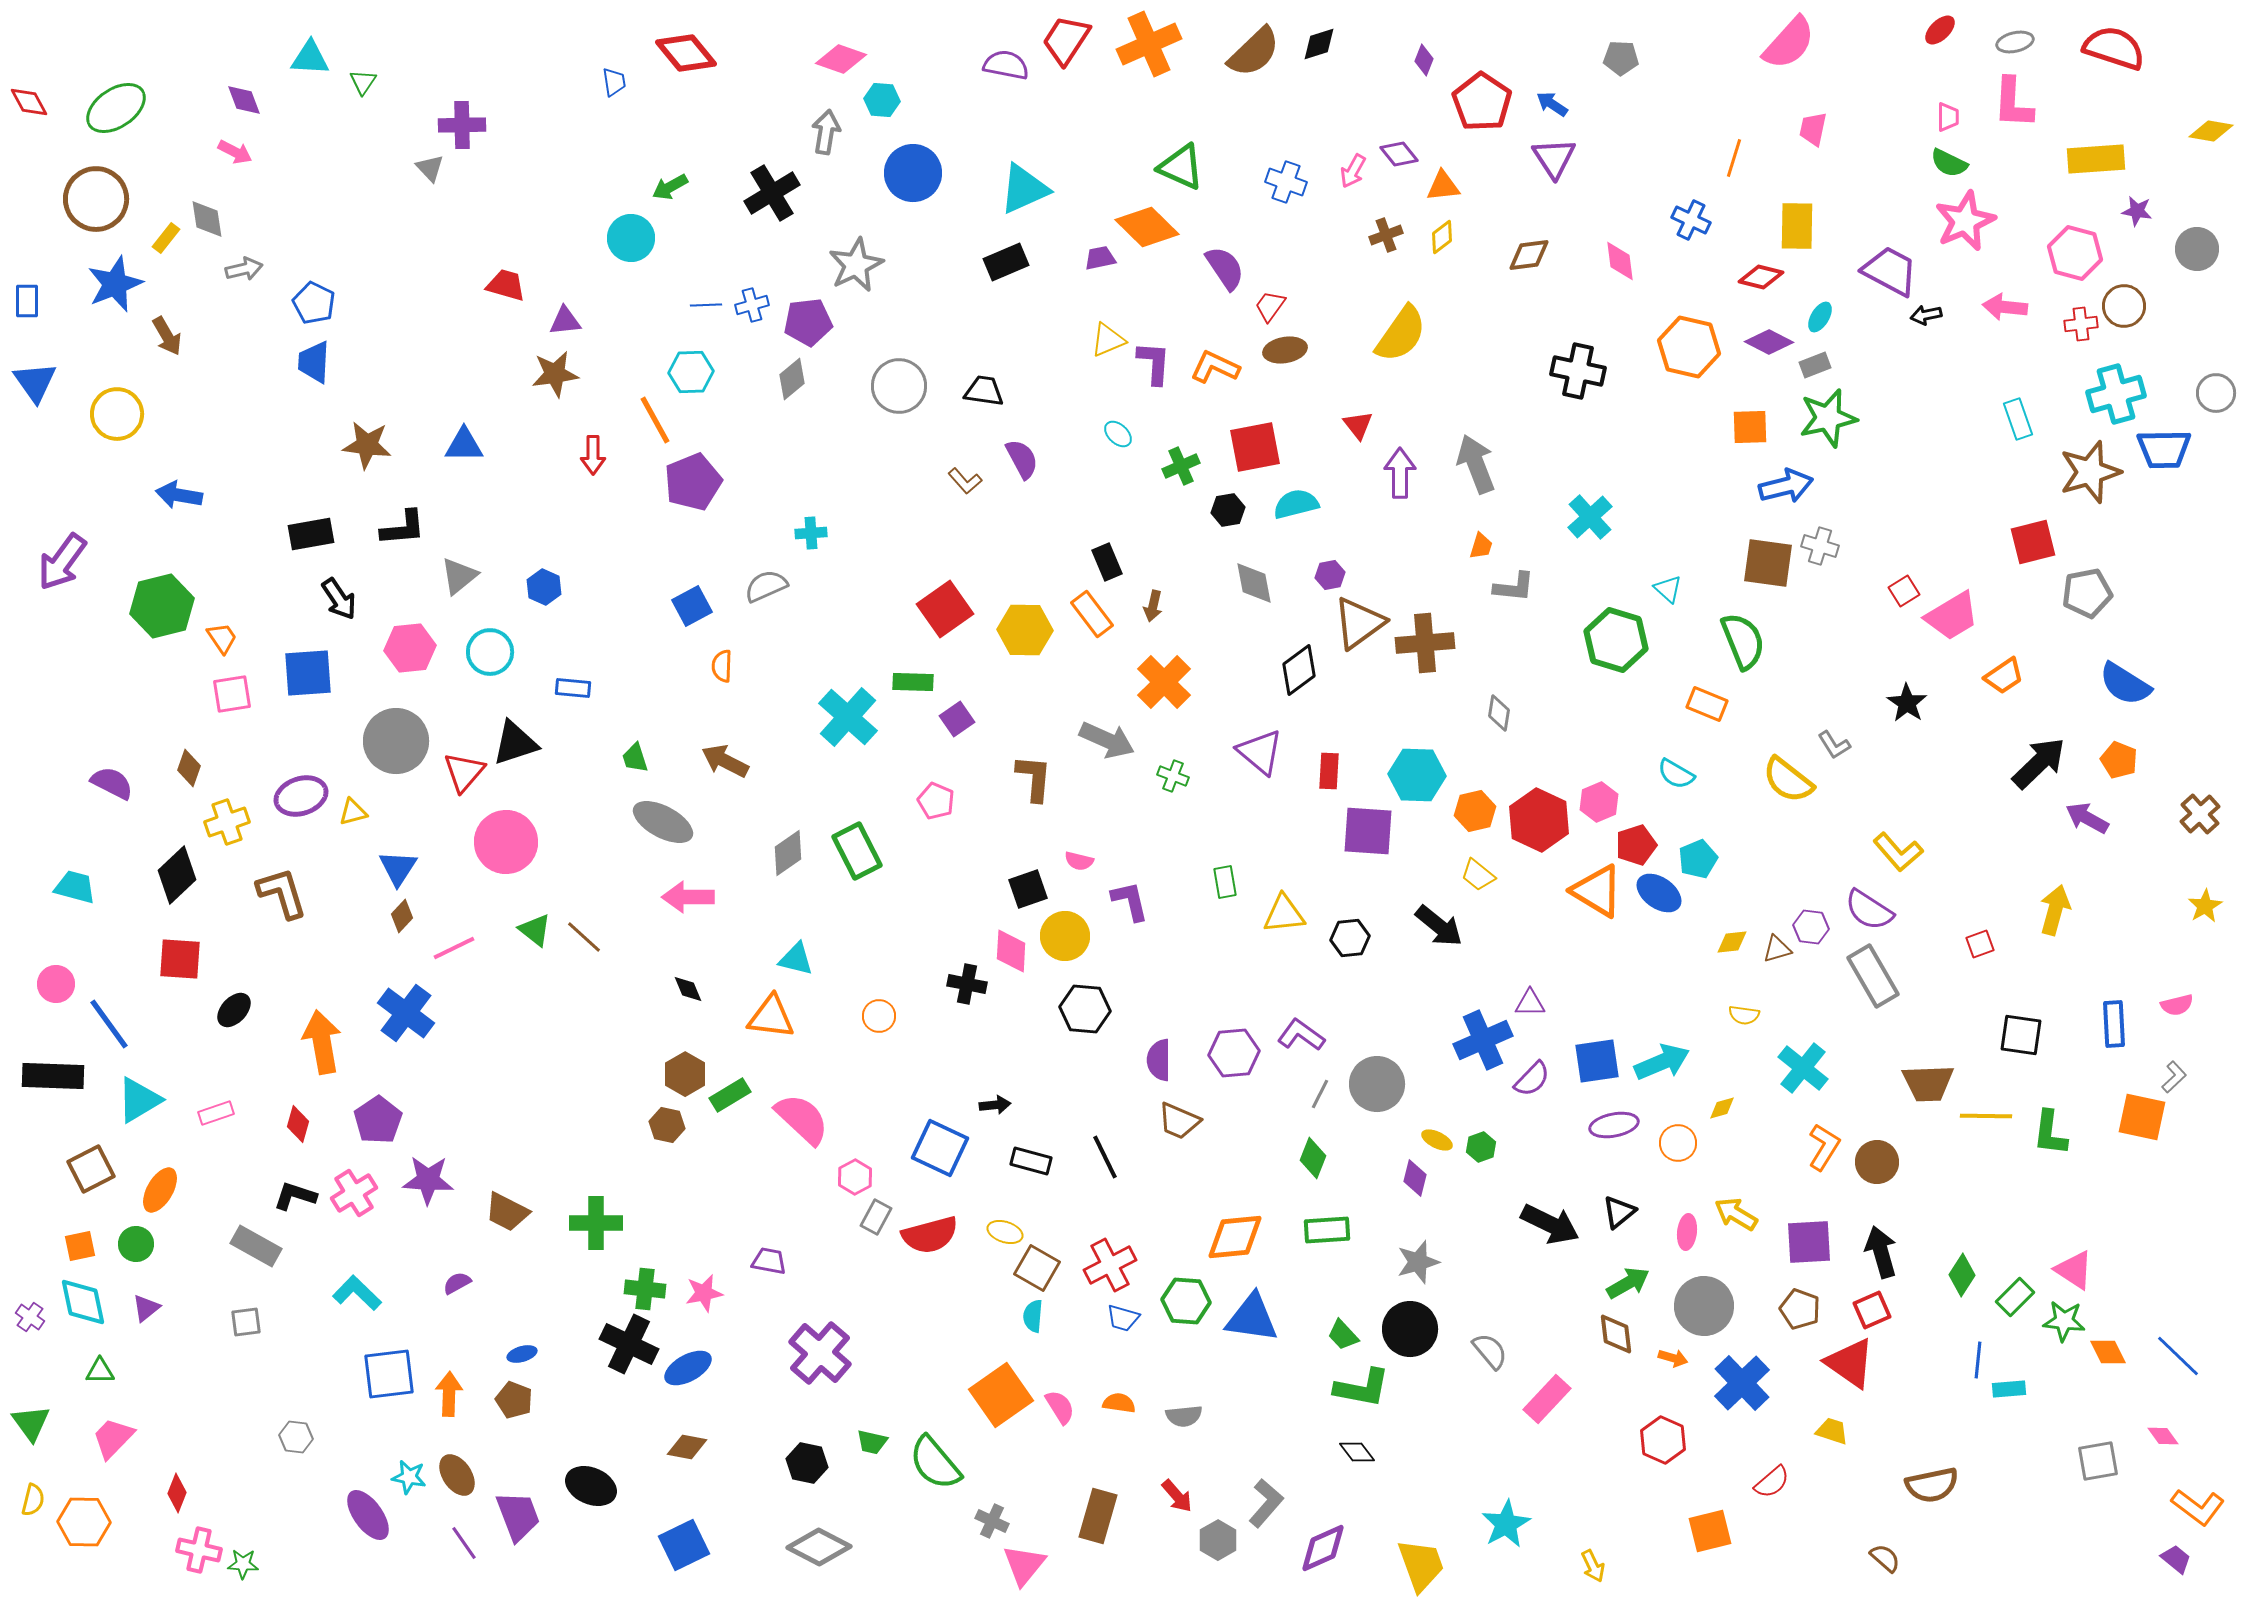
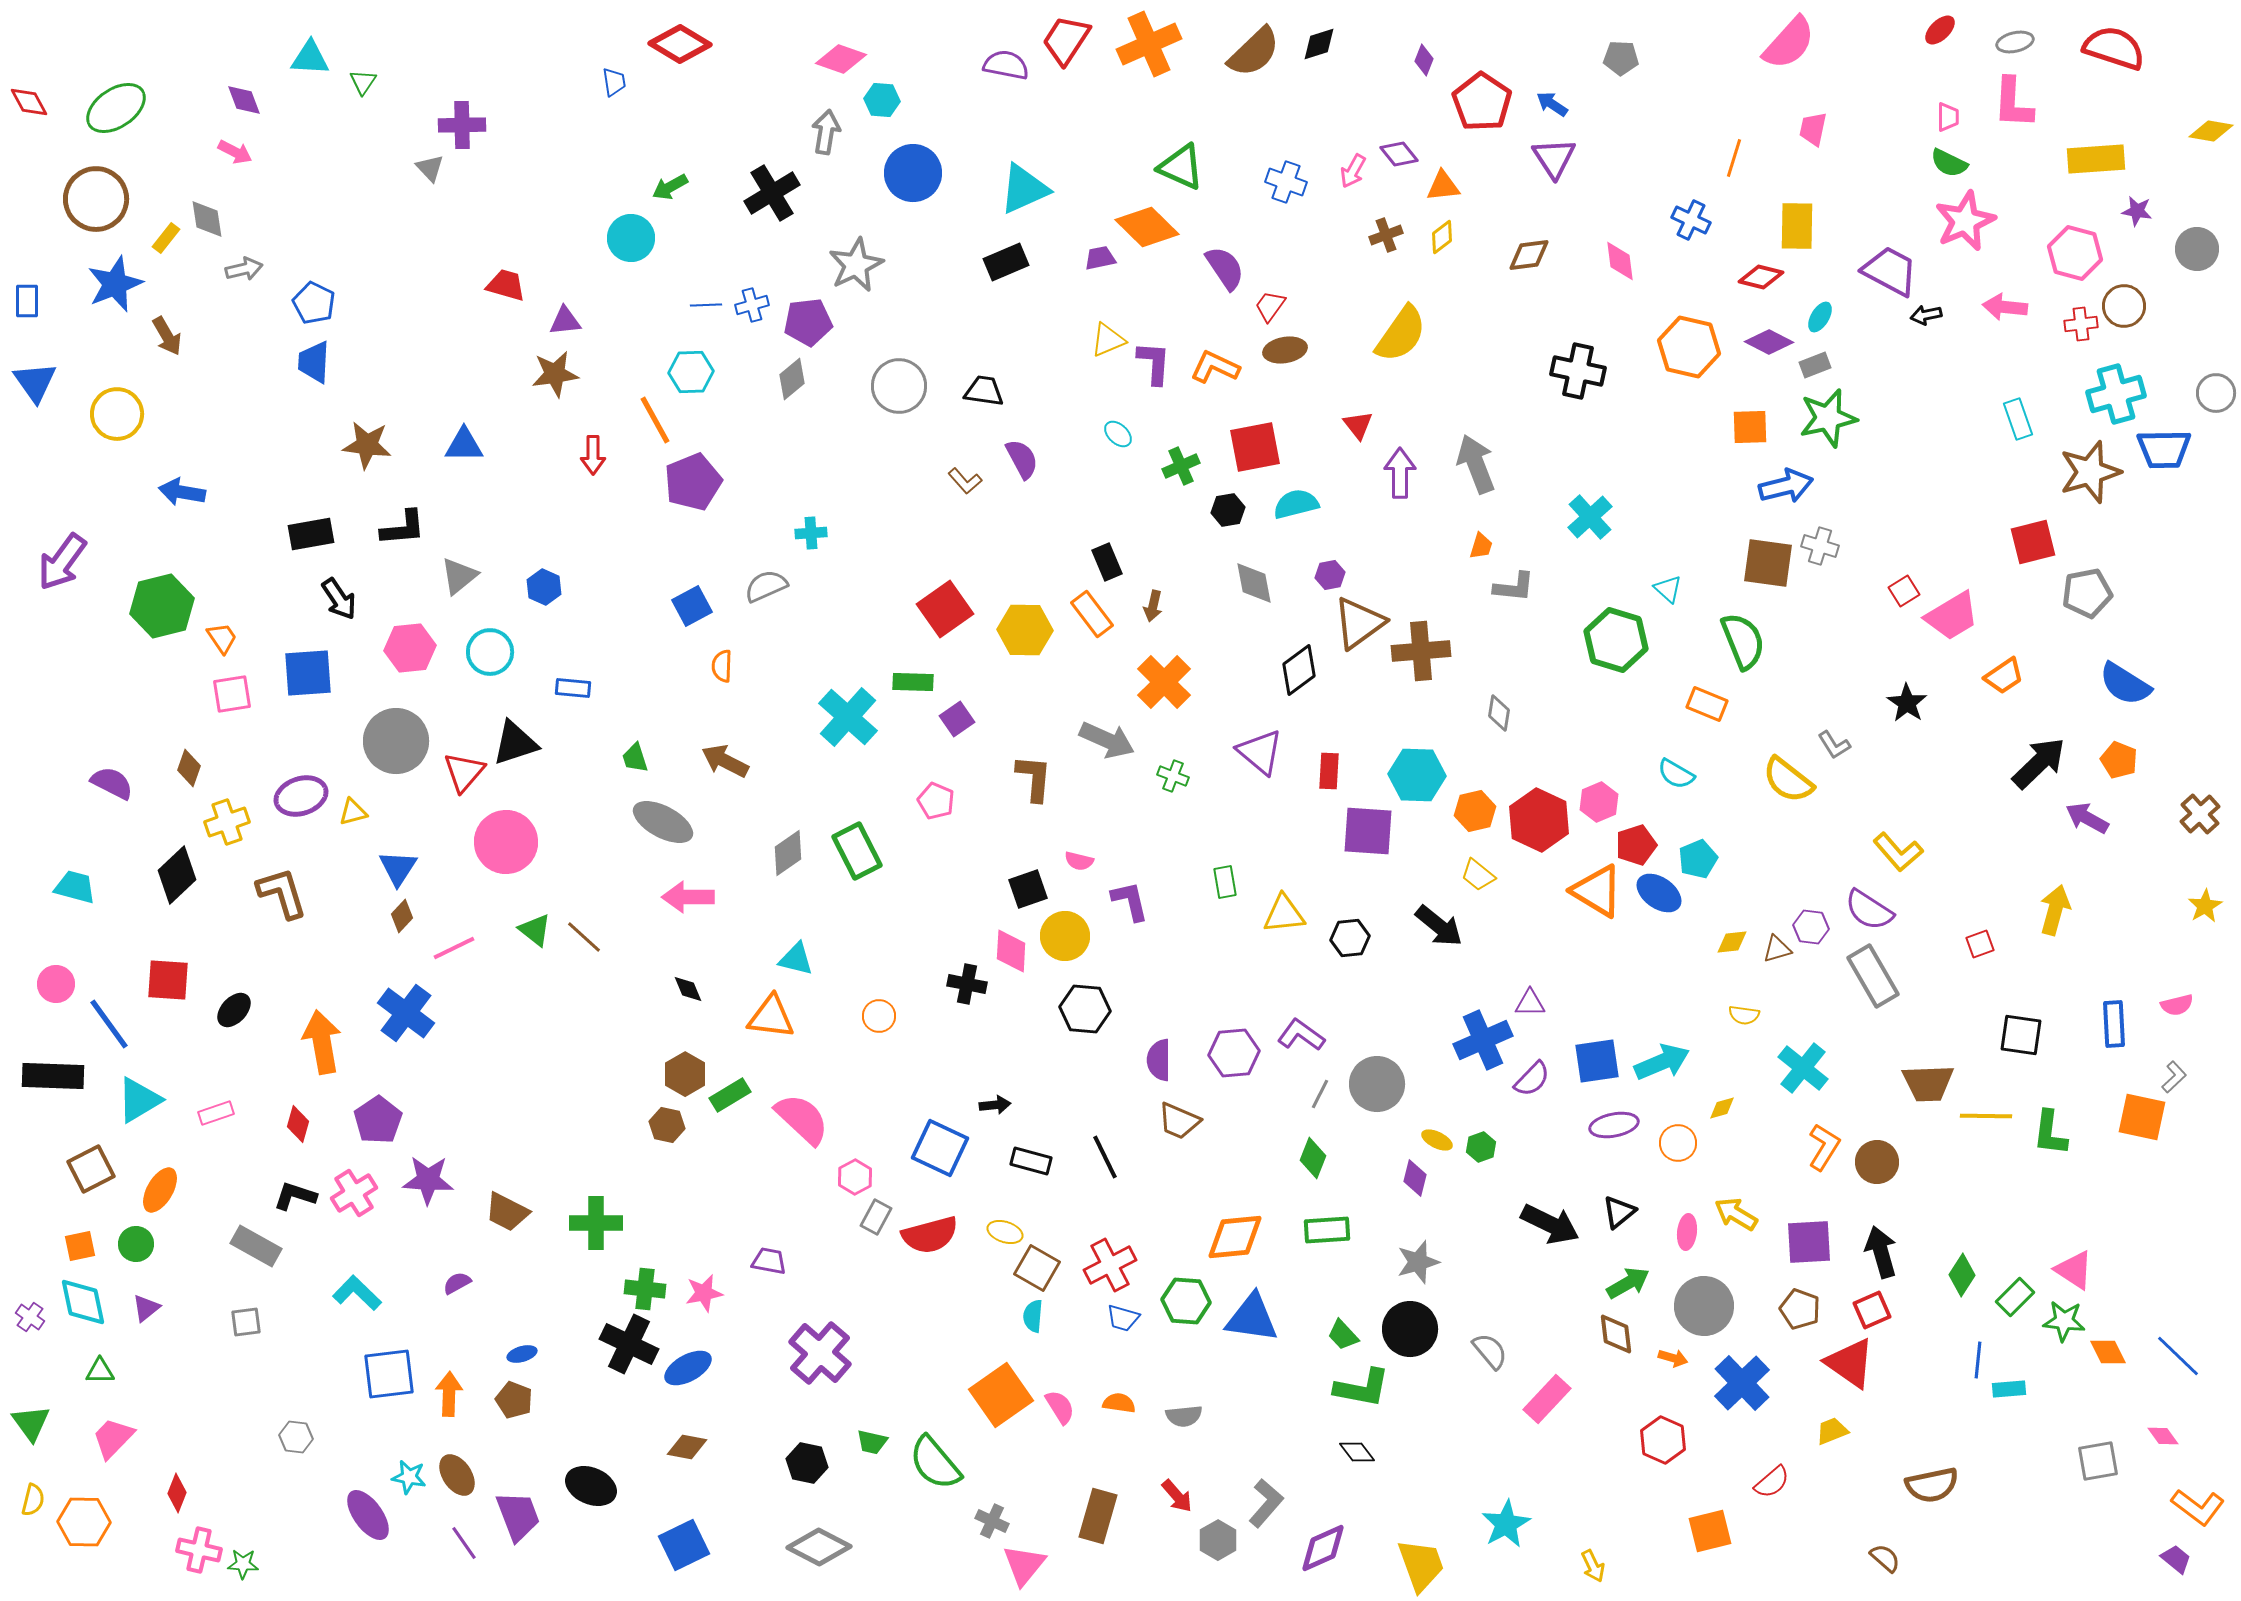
red diamond at (686, 53): moved 6 px left, 9 px up; rotated 20 degrees counterclockwise
blue arrow at (179, 495): moved 3 px right, 3 px up
brown cross at (1425, 643): moved 4 px left, 8 px down
red square at (180, 959): moved 12 px left, 21 px down
yellow trapezoid at (1832, 1431): rotated 40 degrees counterclockwise
